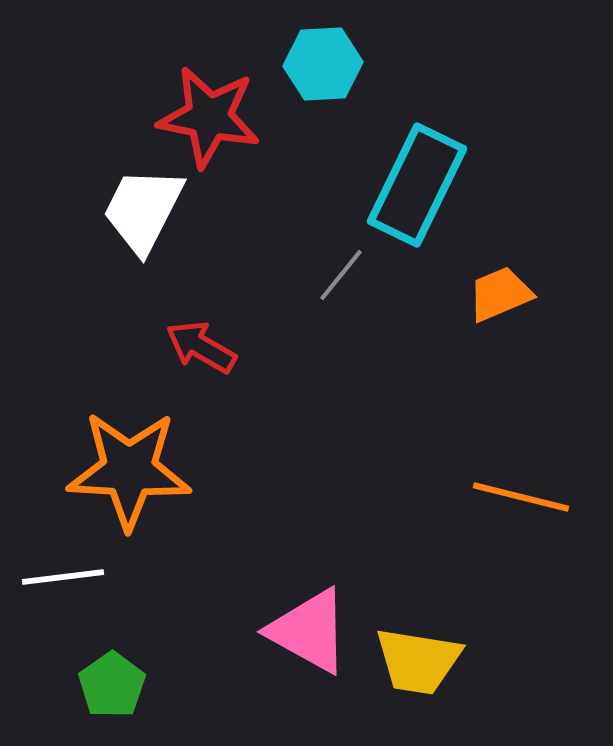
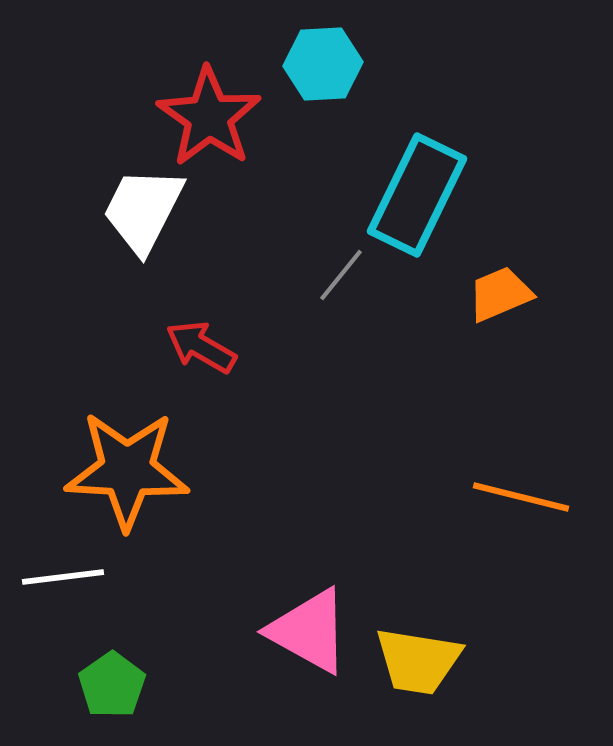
red star: rotated 24 degrees clockwise
cyan rectangle: moved 10 px down
orange star: moved 2 px left
